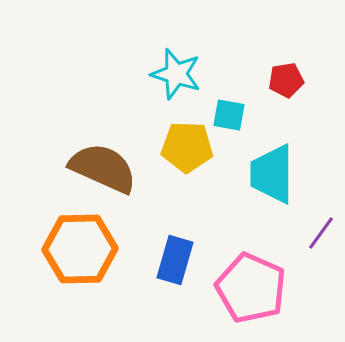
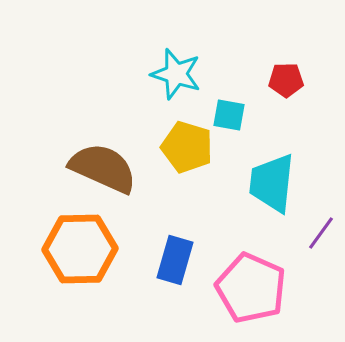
red pentagon: rotated 8 degrees clockwise
yellow pentagon: rotated 15 degrees clockwise
cyan trapezoid: moved 9 px down; rotated 6 degrees clockwise
